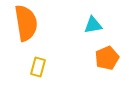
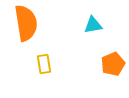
orange pentagon: moved 6 px right, 6 px down
yellow rectangle: moved 6 px right, 3 px up; rotated 24 degrees counterclockwise
